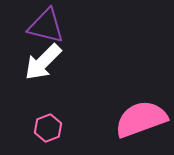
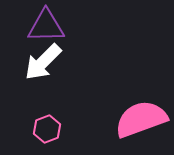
purple triangle: rotated 15 degrees counterclockwise
pink hexagon: moved 1 px left, 1 px down
